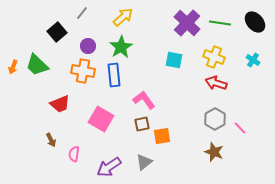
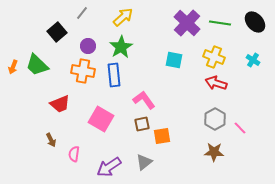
brown star: rotated 18 degrees counterclockwise
